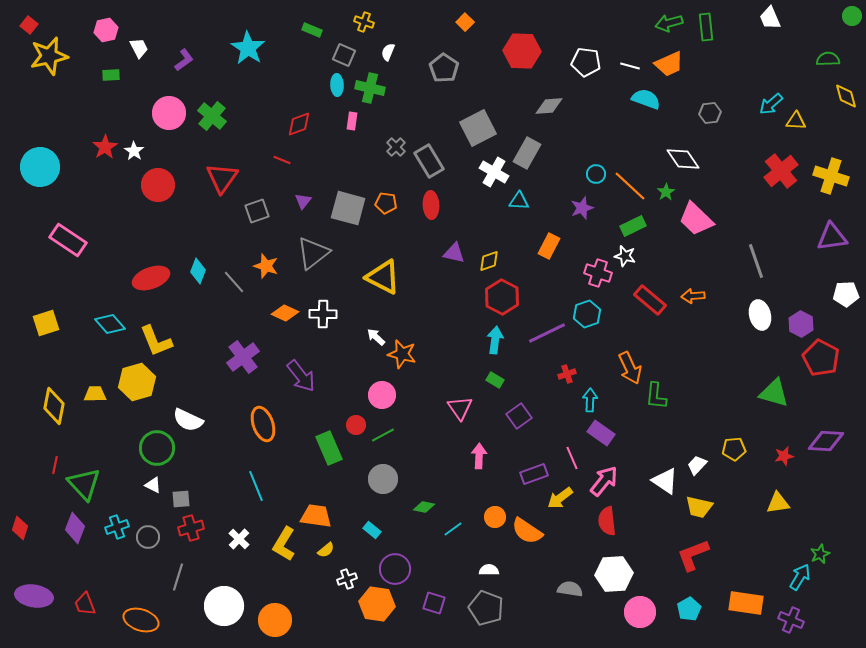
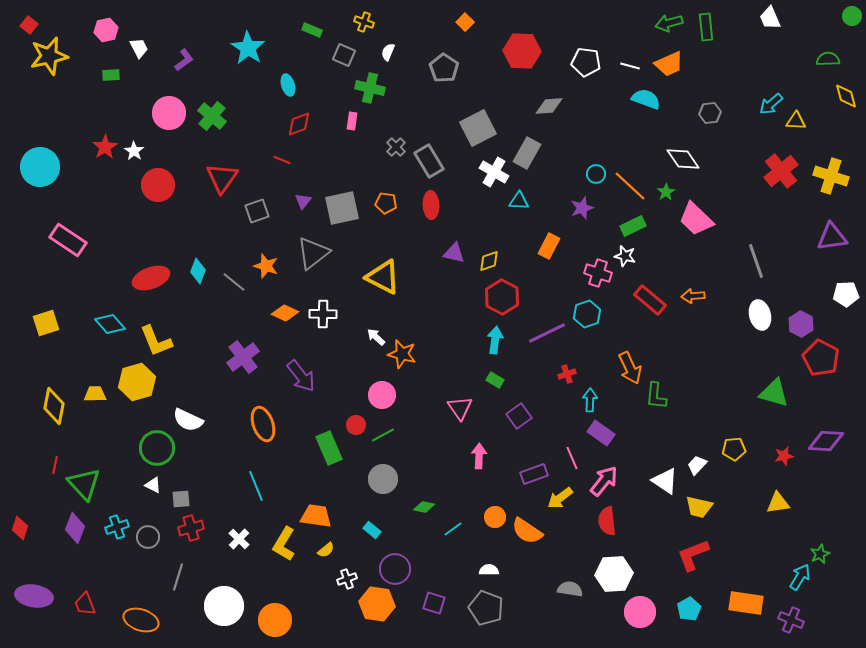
cyan ellipse at (337, 85): moved 49 px left; rotated 15 degrees counterclockwise
gray square at (348, 208): moved 6 px left; rotated 27 degrees counterclockwise
gray line at (234, 282): rotated 10 degrees counterclockwise
